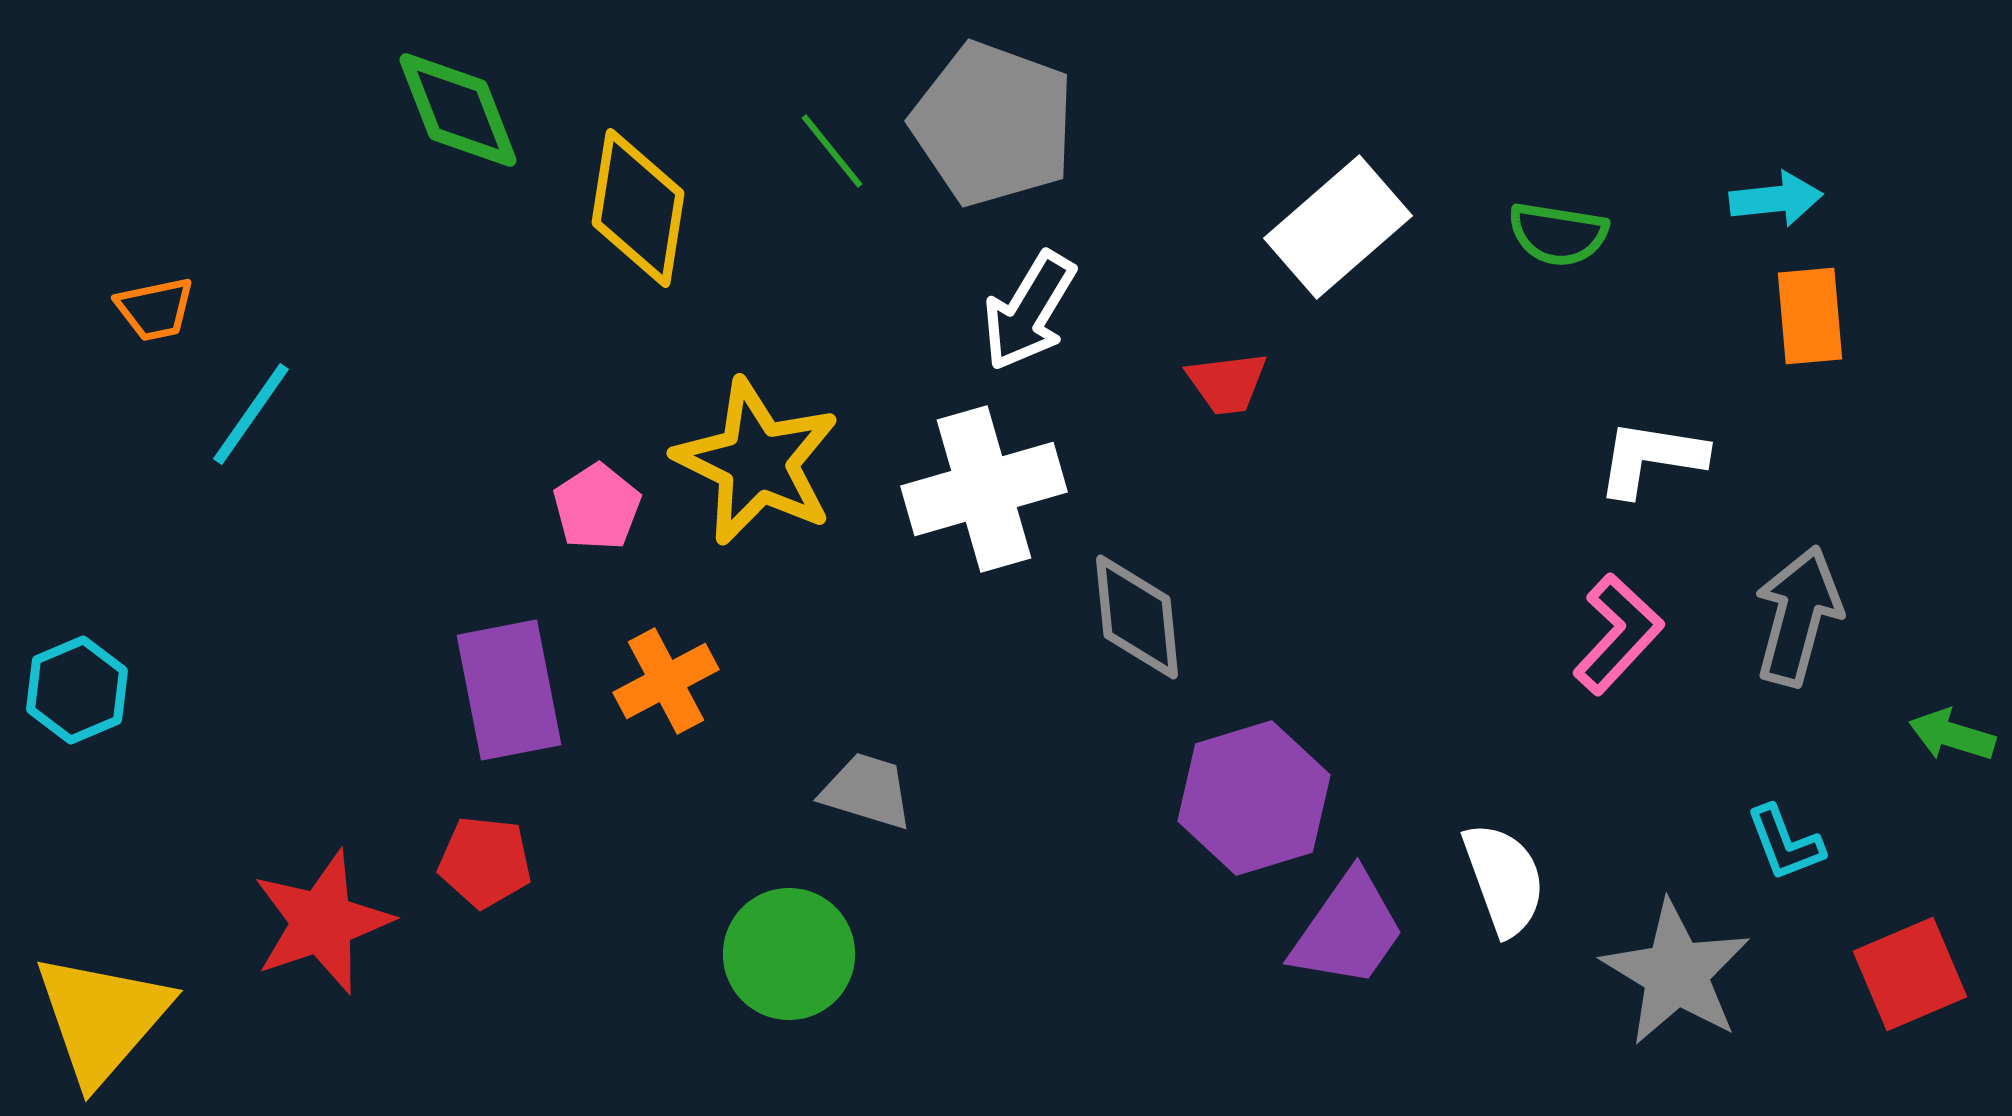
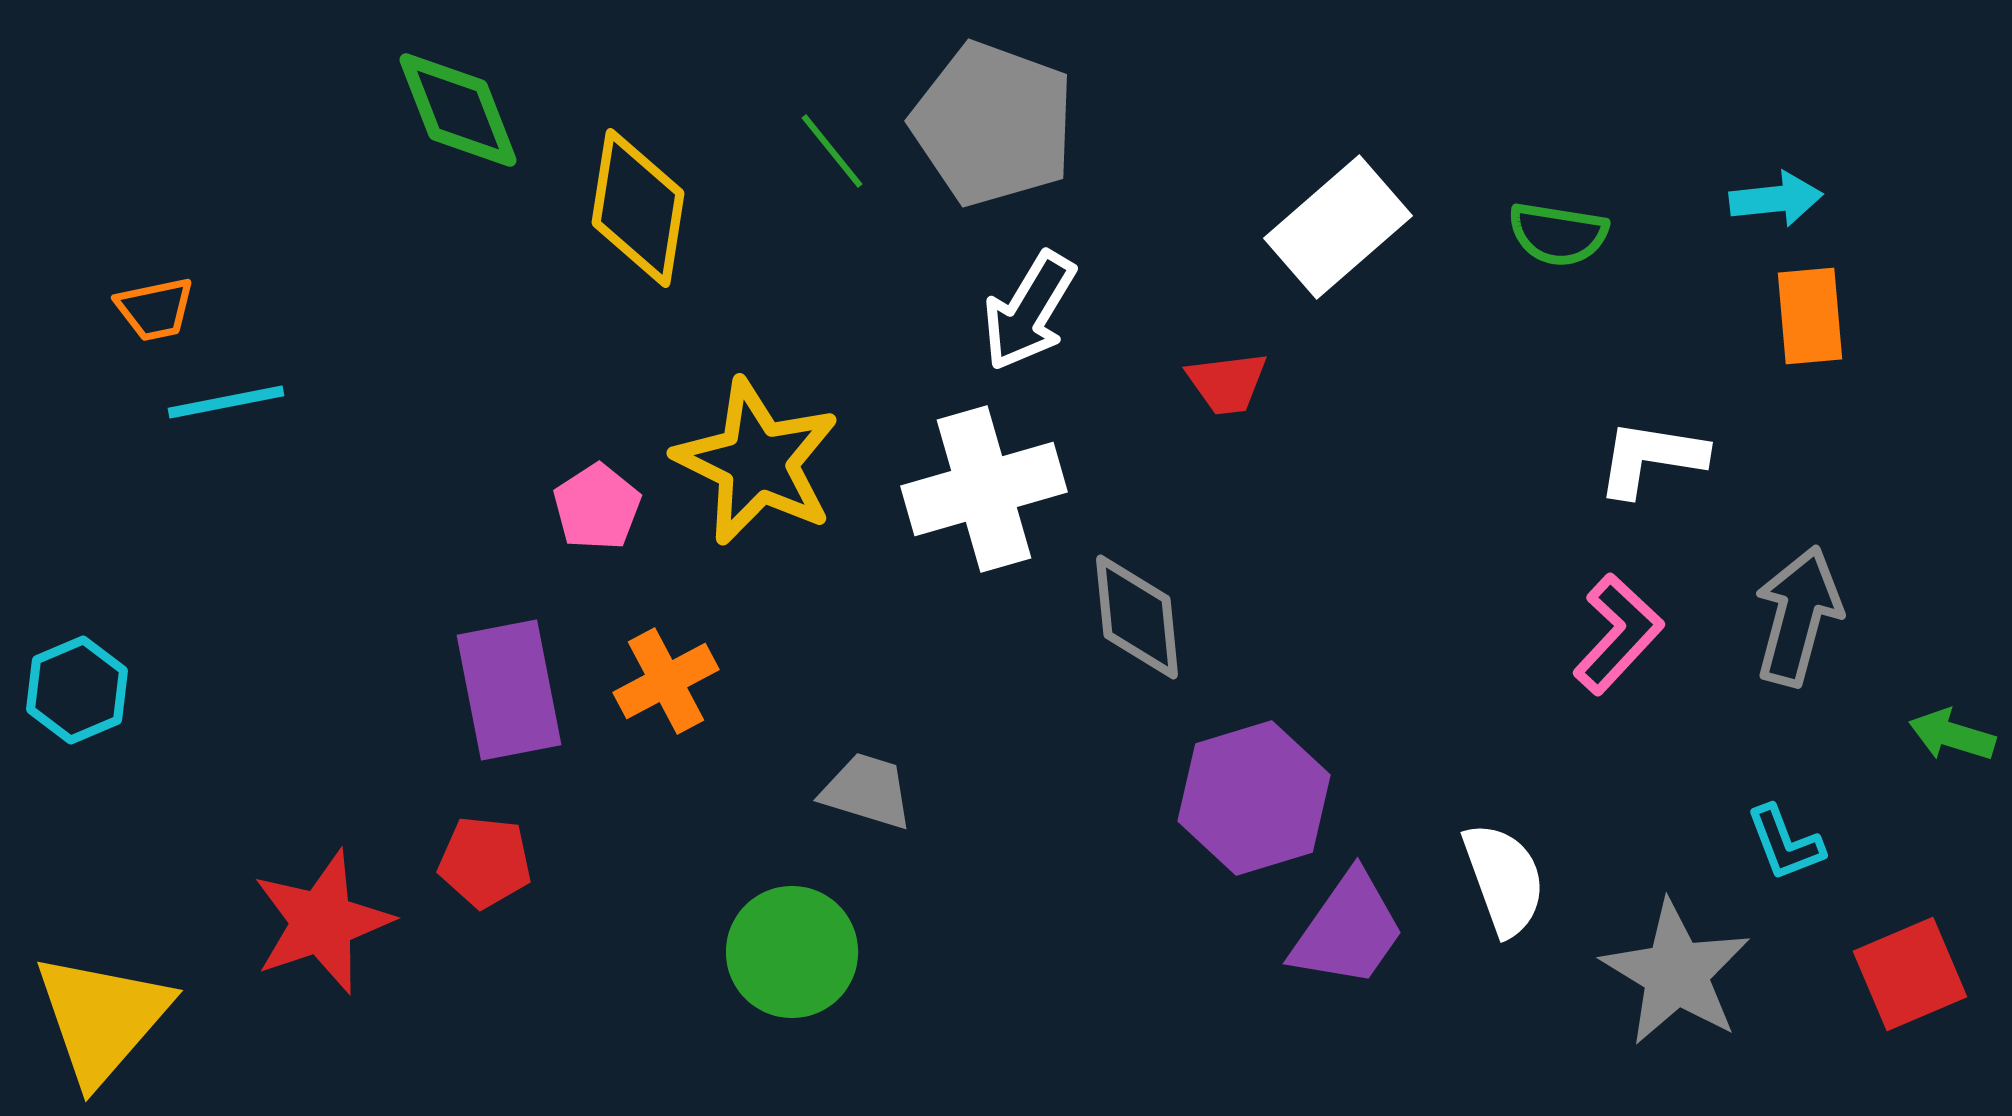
cyan line: moved 25 px left, 12 px up; rotated 44 degrees clockwise
green circle: moved 3 px right, 2 px up
